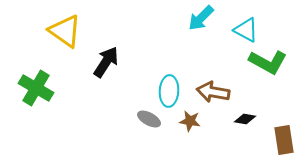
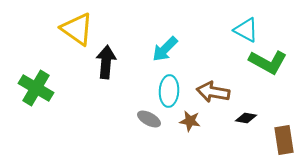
cyan arrow: moved 36 px left, 31 px down
yellow triangle: moved 12 px right, 2 px up
black arrow: rotated 28 degrees counterclockwise
black diamond: moved 1 px right, 1 px up
